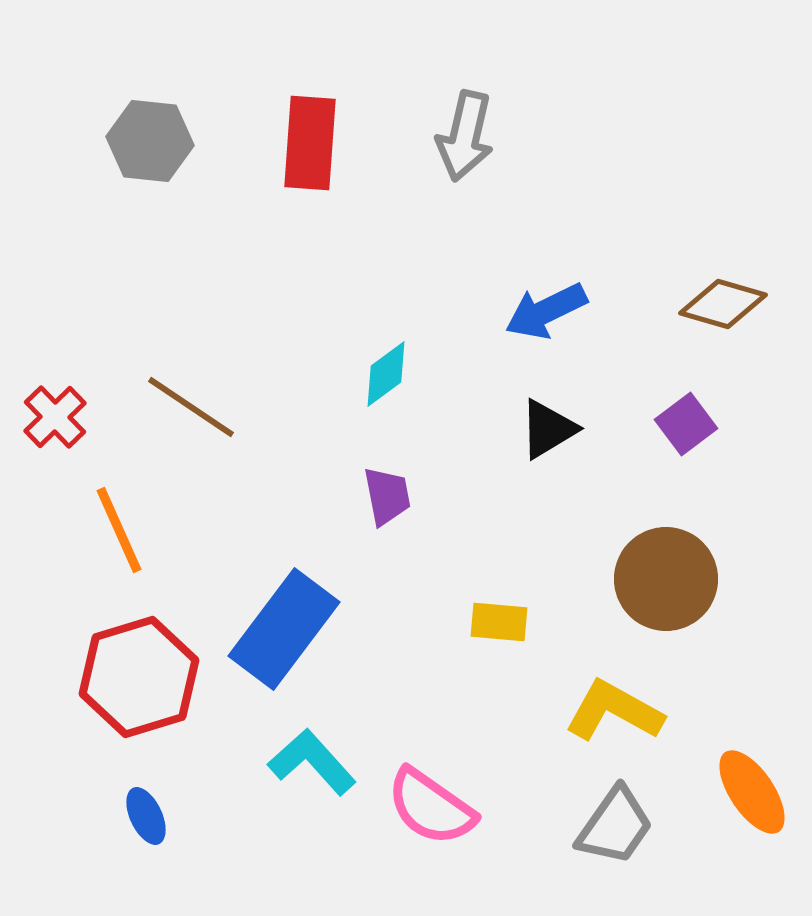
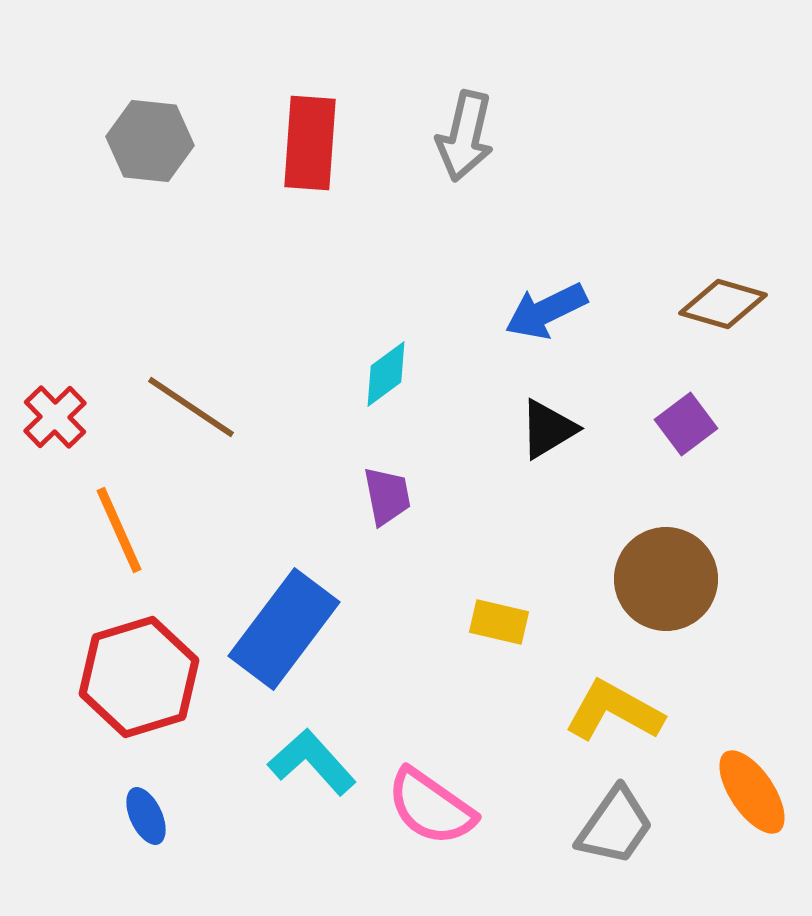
yellow rectangle: rotated 8 degrees clockwise
